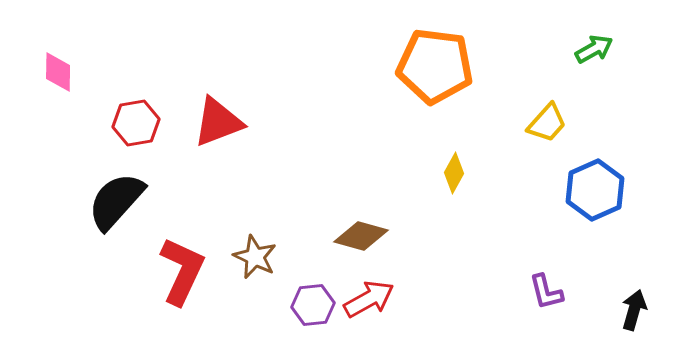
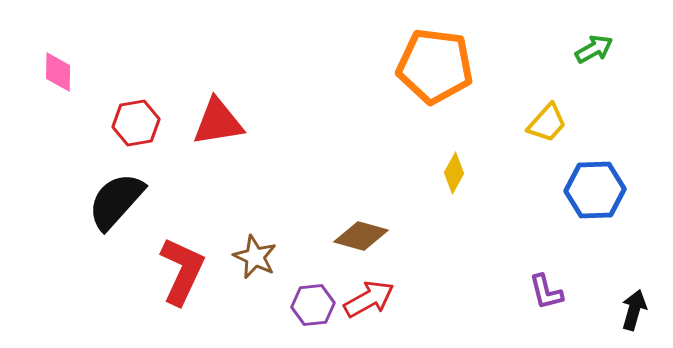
red triangle: rotated 12 degrees clockwise
blue hexagon: rotated 22 degrees clockwise
